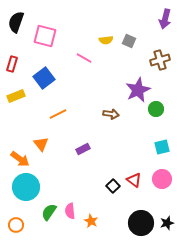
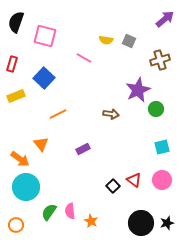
purple arrow: rotated 144 degrees counterclockwise
yellow semicircle: rotated 16 degrees clockwise
blue square: rotated 10 degrees counterclockwise
pink circle: moved 1 px down
